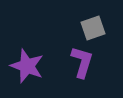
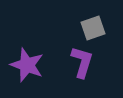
purple star: moved 1 px up
